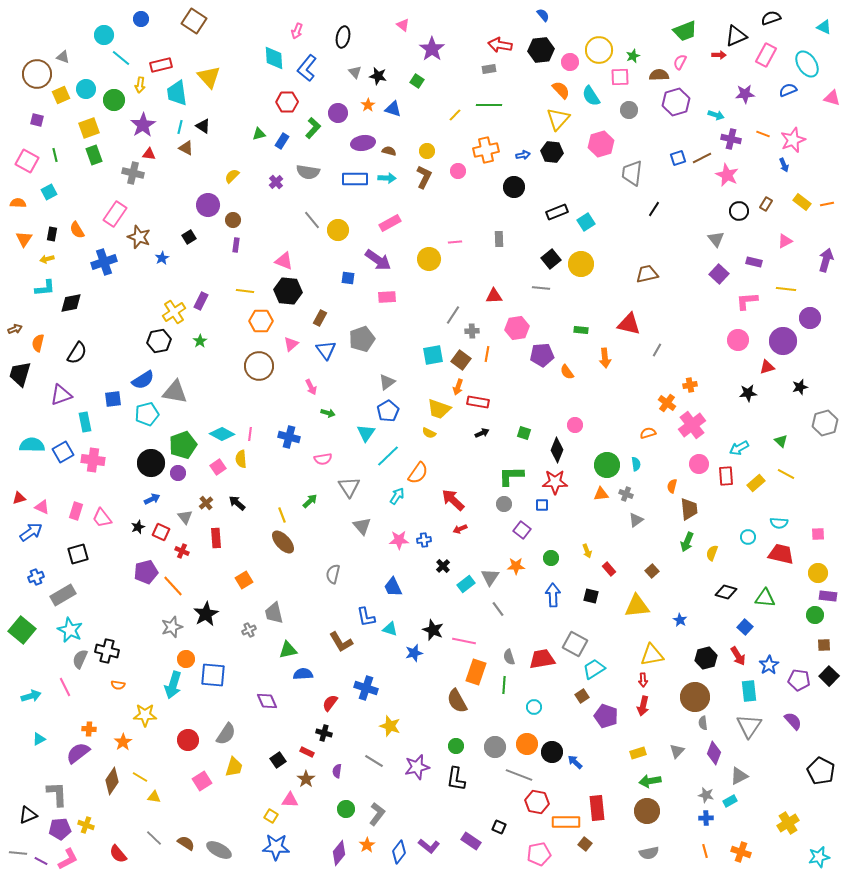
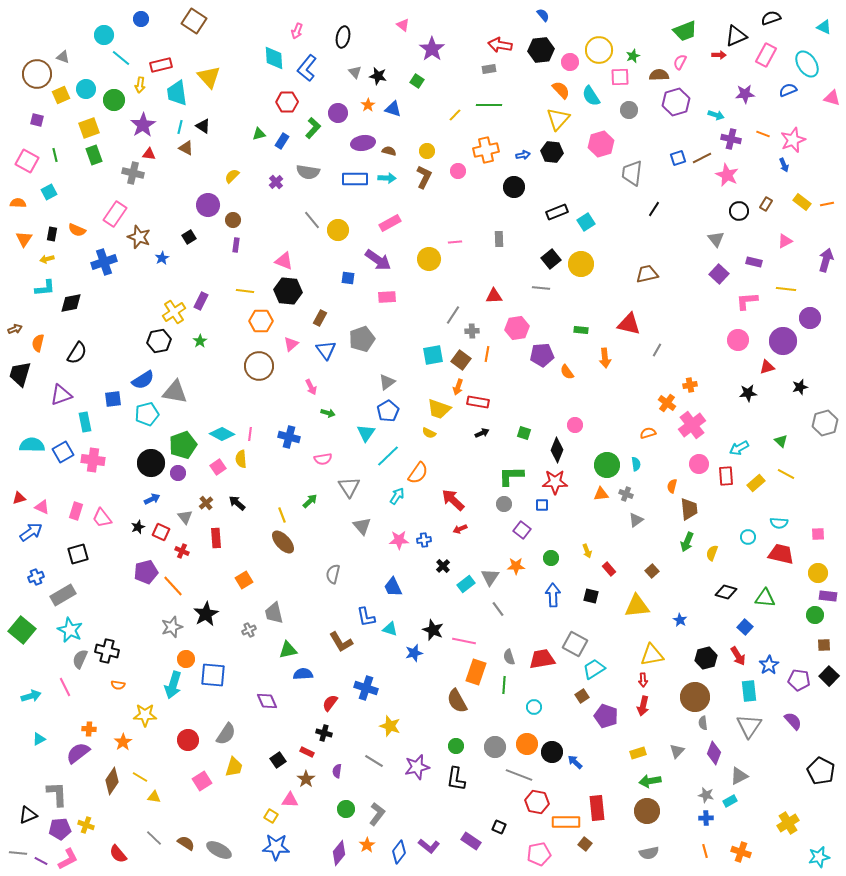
orange semicircle at (77, 230): rotated 36 degrees counterclockwise
